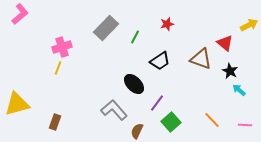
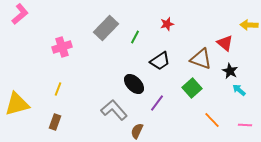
yellow arrow: rotated 150 degrees counterclockwise
yellow line: moved 21 px down
green square: moved 21 px right, 34 px up
